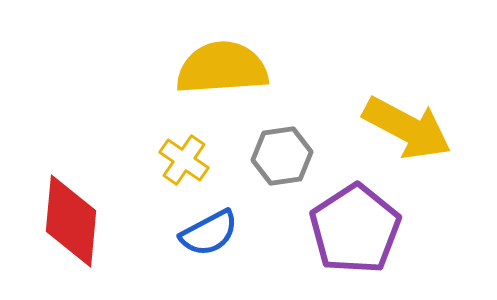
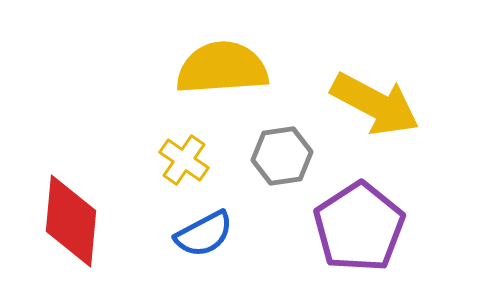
yellow arrow: moved 32 px left, 24 px up
purple pentagon: moved 4 px right, 2 px up
blue semicircle: moved 5 px left, 1 px down
